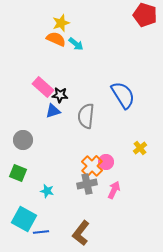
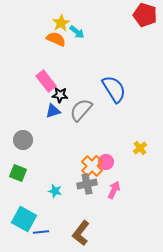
yellow star: rotated 12 degrees counterclockwise
cyan arrow: moved 1 px right, 12 px up
pink rectangle: moved 3 px right, 6 px up; rotated 10 degrees clockwise
blue semicircle: moved 9 px left, 6 px up
gray semicircle: moved 5 px left, 6 px up; rotated 35 degrees clockwise
cyan star: moved 8 px right
